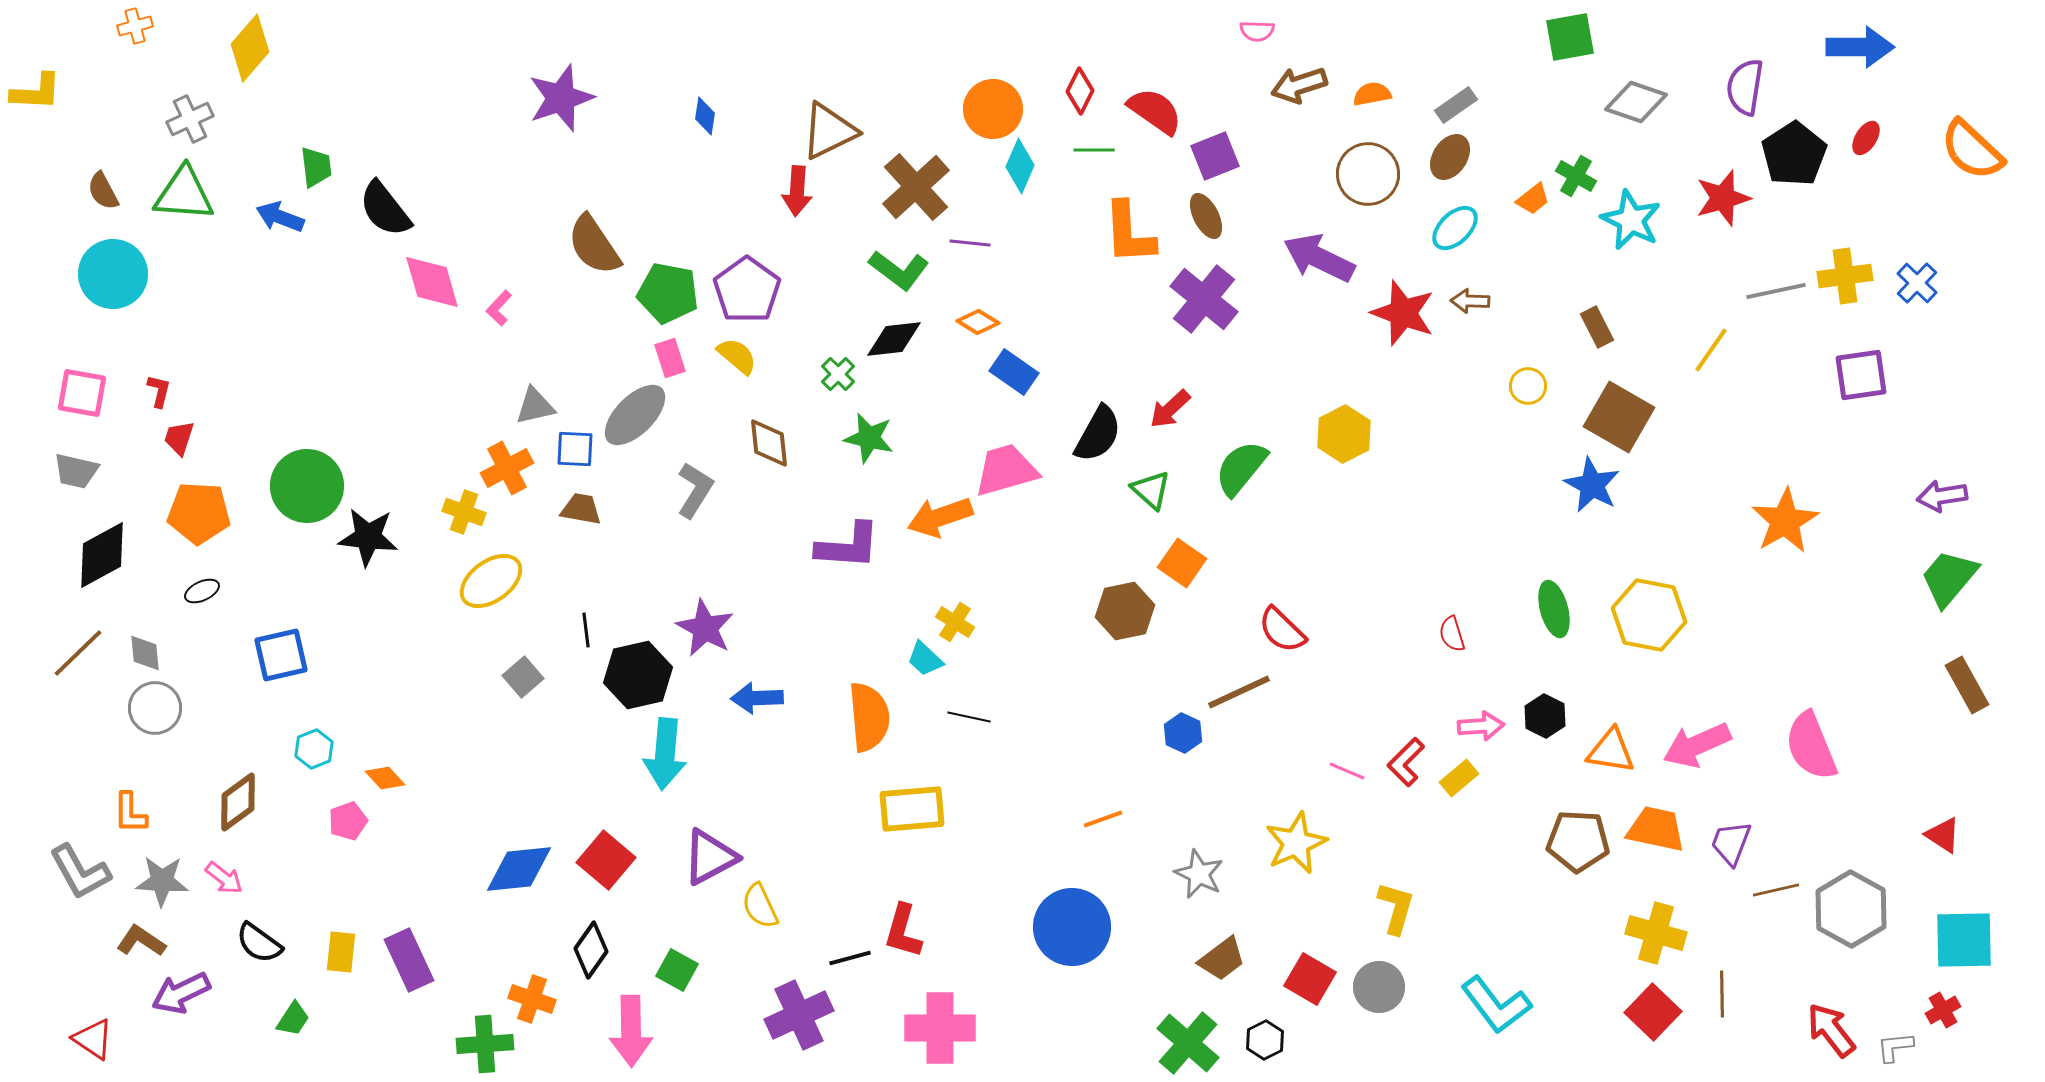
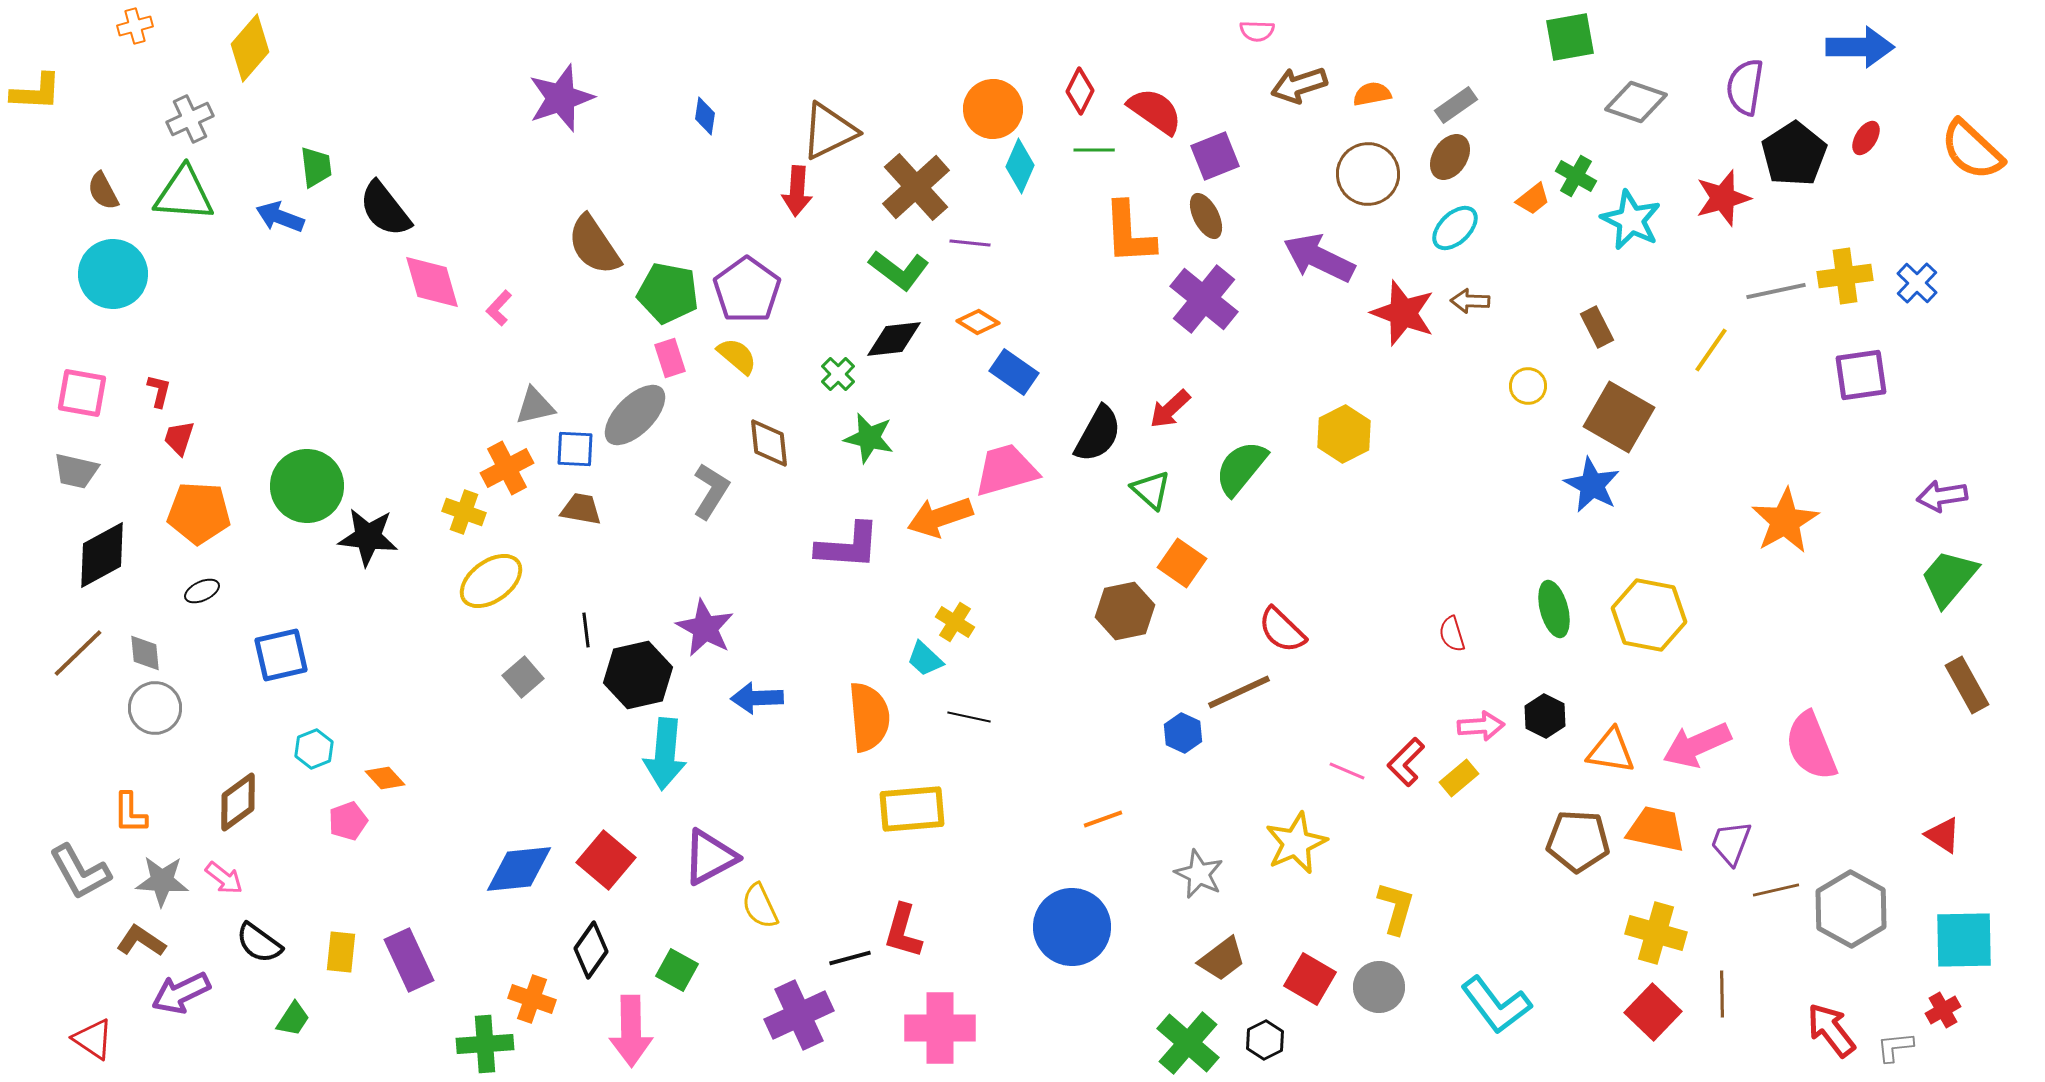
gray L-shape at (695, 490): moved 16 px right, 1 px down
